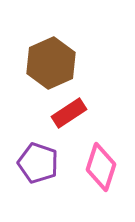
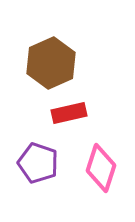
red rectangle: rotated 20 degrees clockwise
pink diamond: moved 1 px down
